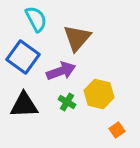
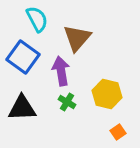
cyan semicircle: moved 1 px right
purple arrow: rotated 80 degrees counterclockwise
yellow hexagon: moved 8 px right
black triangle: moved 2 px left, 3 px down
orange square: moved 1 px right, 2 px down
